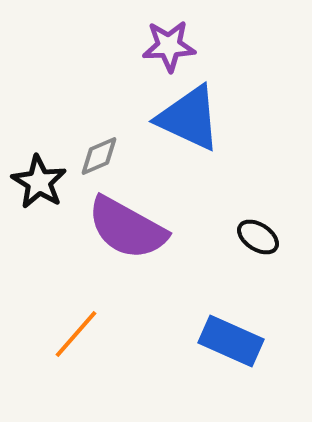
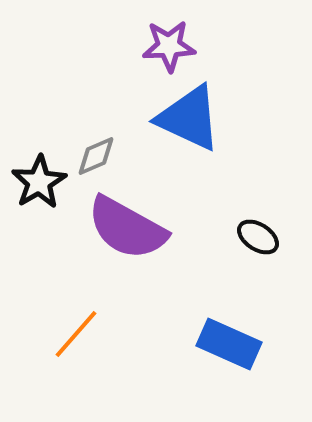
gray diamond: moved 3 px left
black star: rotated 10 degrees clockwise
blue rectangle: moved 2 px left, 3 px down
